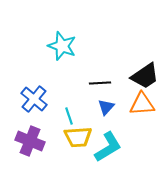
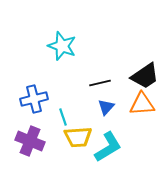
black line: rotated 10 degrees counterclockwise
blue cross: rotated 36 degrees clockwise
cyan line: moved 6 px left, 1 px down
